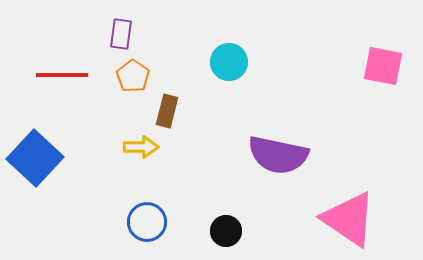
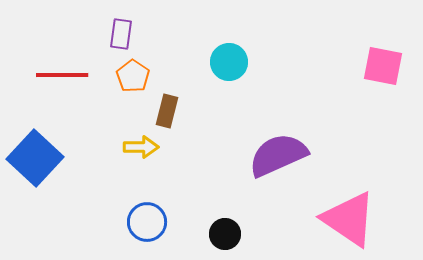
purple semicircle: rotated 144 degrees clockwise
black circle: moved 1 px left, 3 px down
